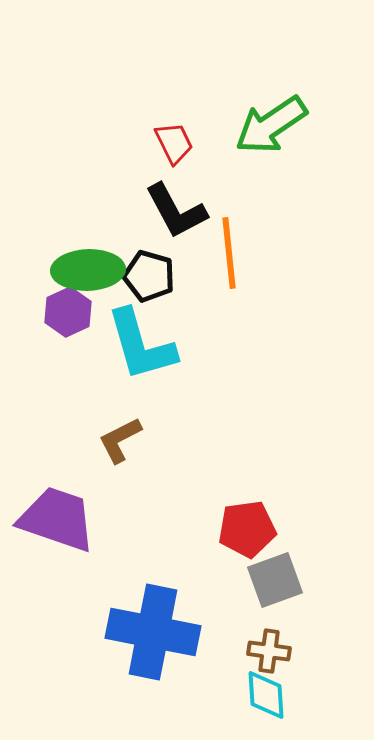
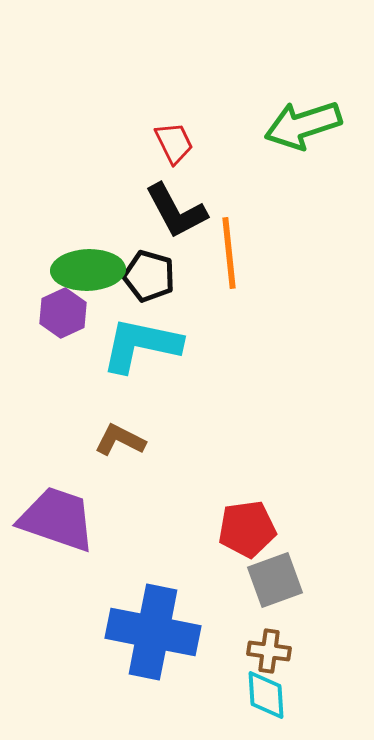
green arrow: moved 32 px right; rotated 16 degrees clockwise
purple hexagon: moved 5 px left, 1 px down
cyan L-shape: rotated 118 degrees clockwise
brown L-shape: rotated 54 degrees clockwise
